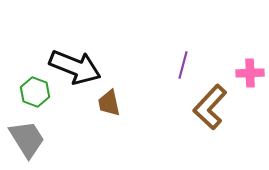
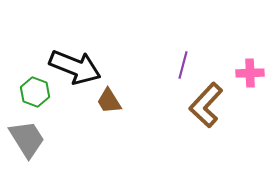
brown trapezoid: moved 2 px up; rotated 20 degrees counterclockwise
brown L-shape: moved 4 px left, 2 px up
